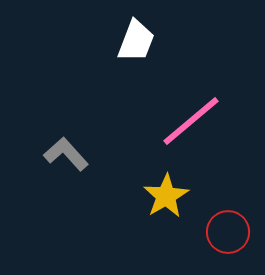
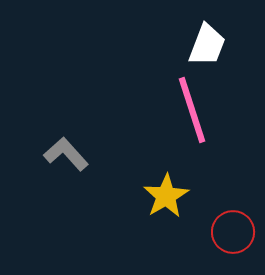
white trapezoid: moved 71 px right, 4 px down
pink line: moved 1 px right, 11 px up; rotated 68 degrees counterclockwise
red circle: moved 5 px right
